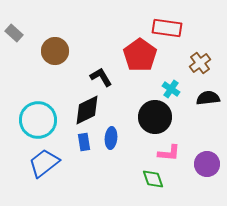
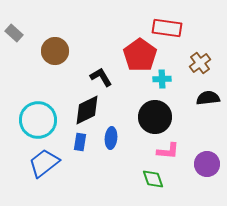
cyan cross: moved 9 px left, 10 px up; rotated 36 degrees counterclockwise
blue rectangle: moved 4 px left; rotated 18 degrees clockwise
pink L-shape: moved 1 px left, 2 px up
